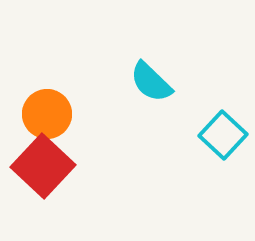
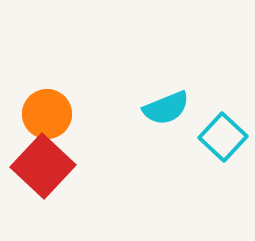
cyan semicircle: moved 15 px right, 26 px down; rotated 66 degrees counterclockwise
cyan square: moved 2 px down
